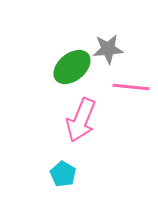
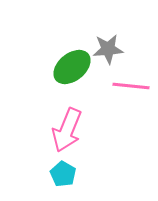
pink line: moved 1 px up
pink arrow: moved 14 px left, 10 px down
